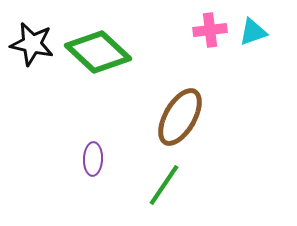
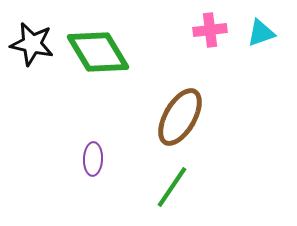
cyan triangle: moved 8 px right, 1 px down
green diamond: rotated 16 degrees clockwise
green line: moved 8 px right, 2 px down
